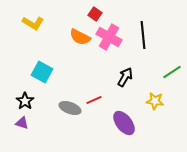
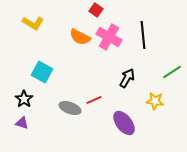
red square: moved 1 px right, 4 px up
black arrow: moved 2 px right, 1 px down
black star: moved 1 px left, 2 px up
